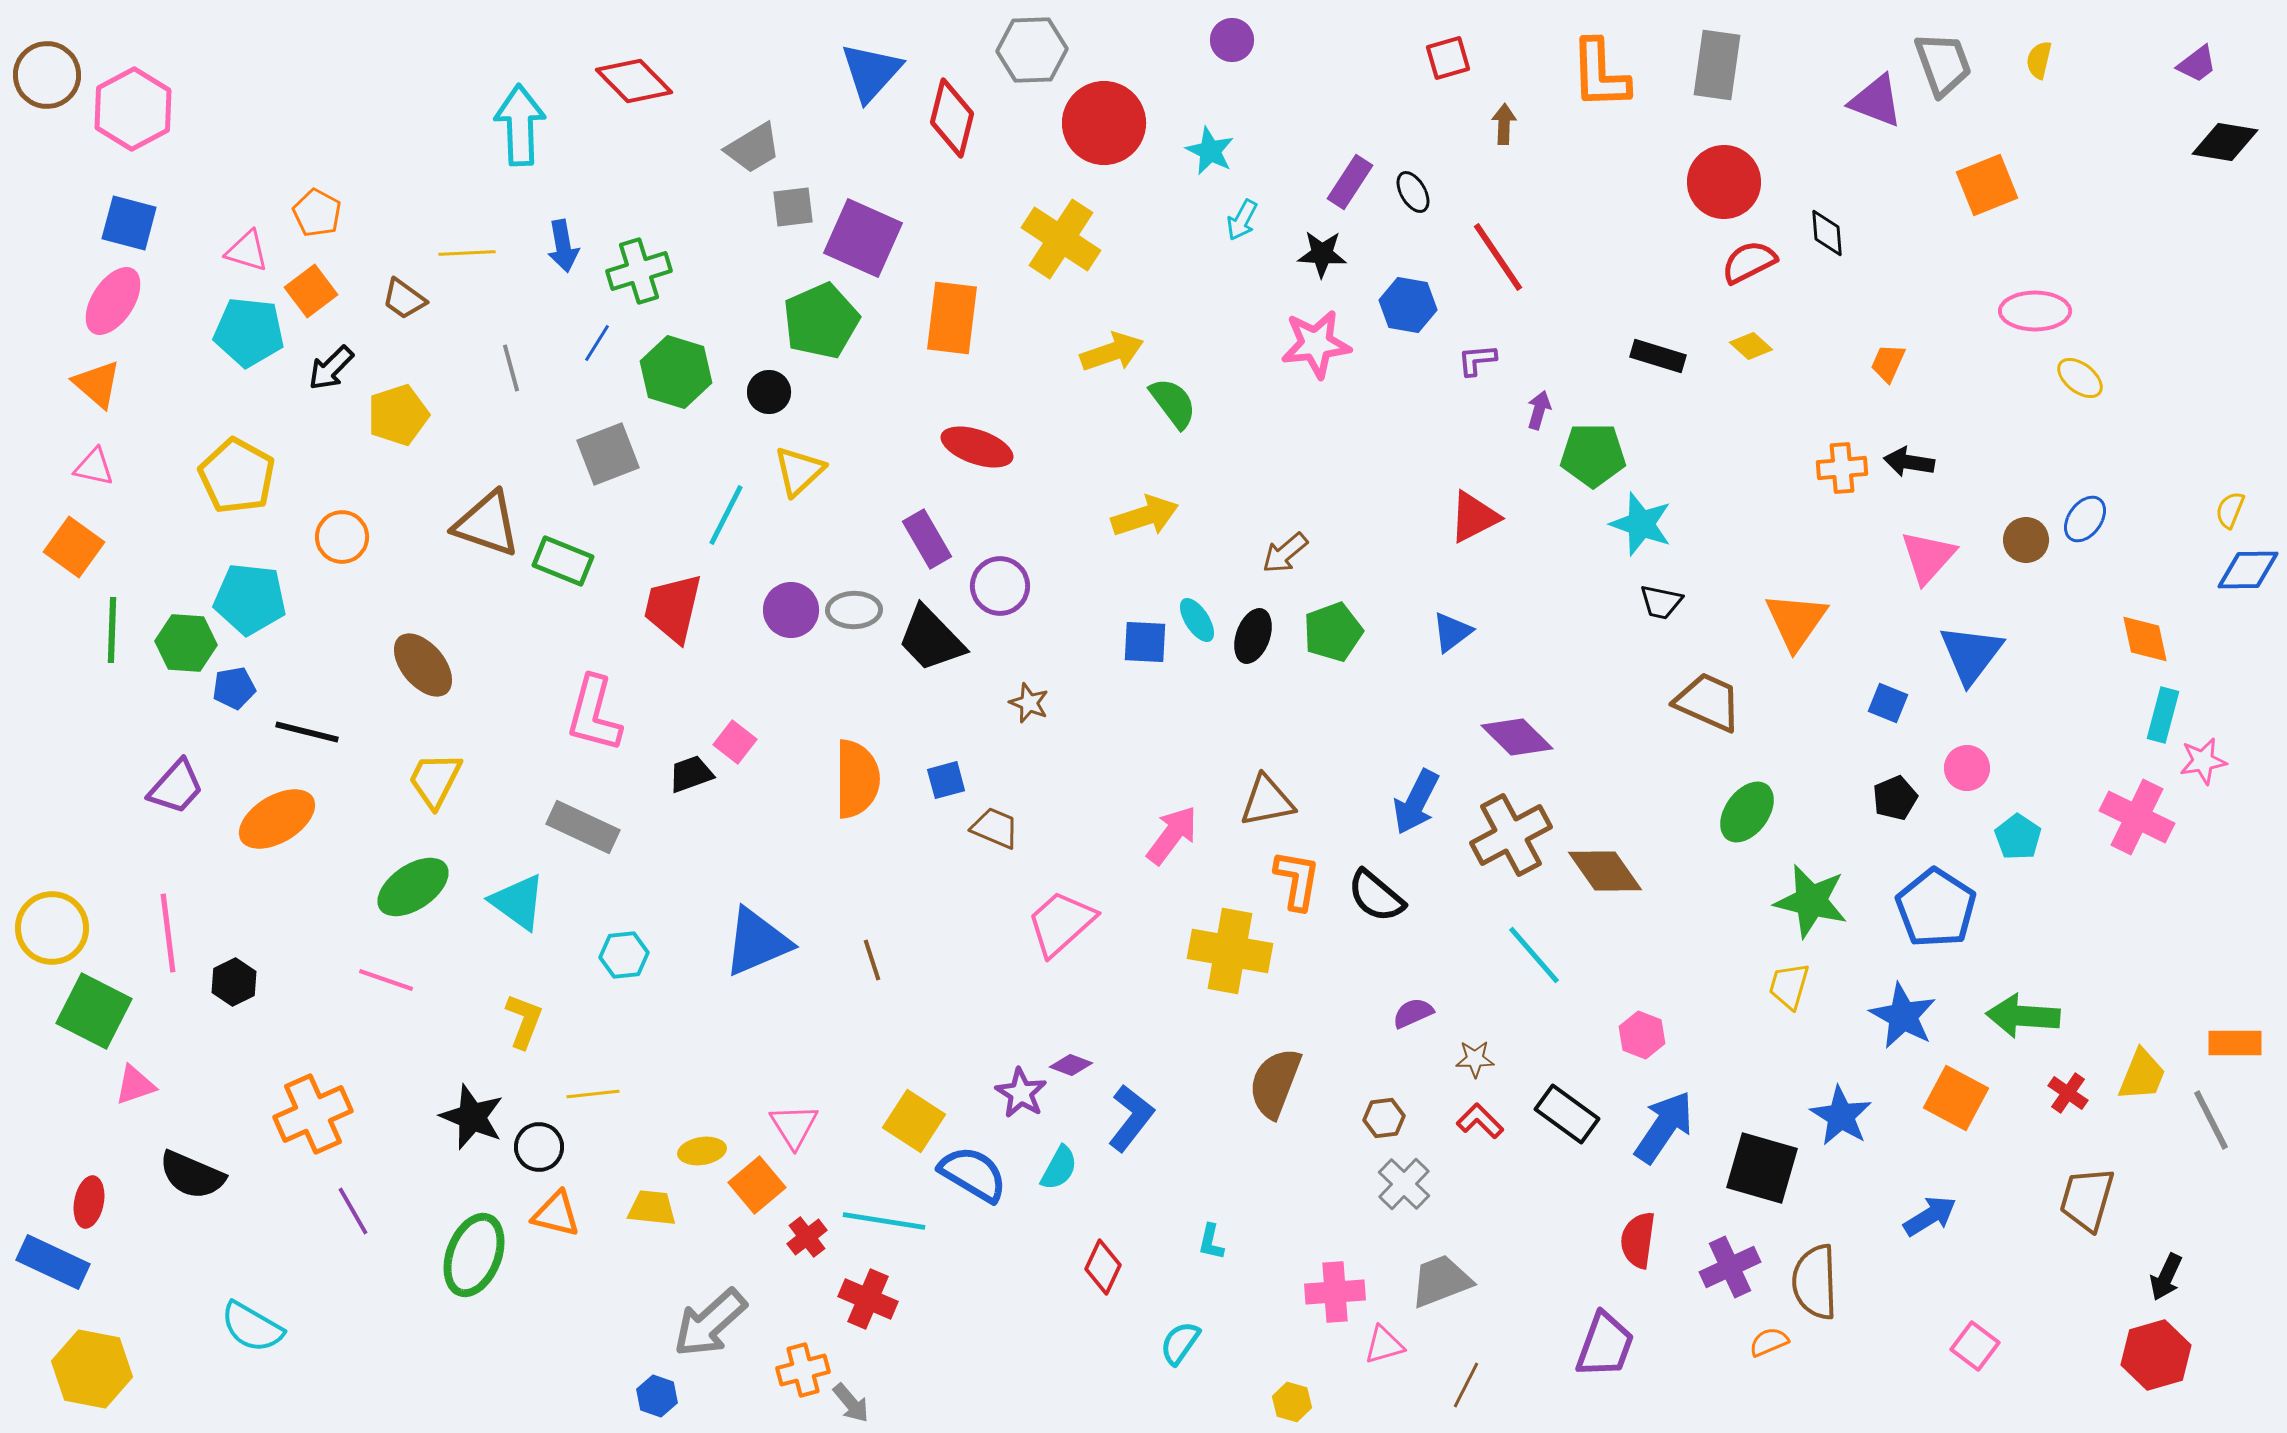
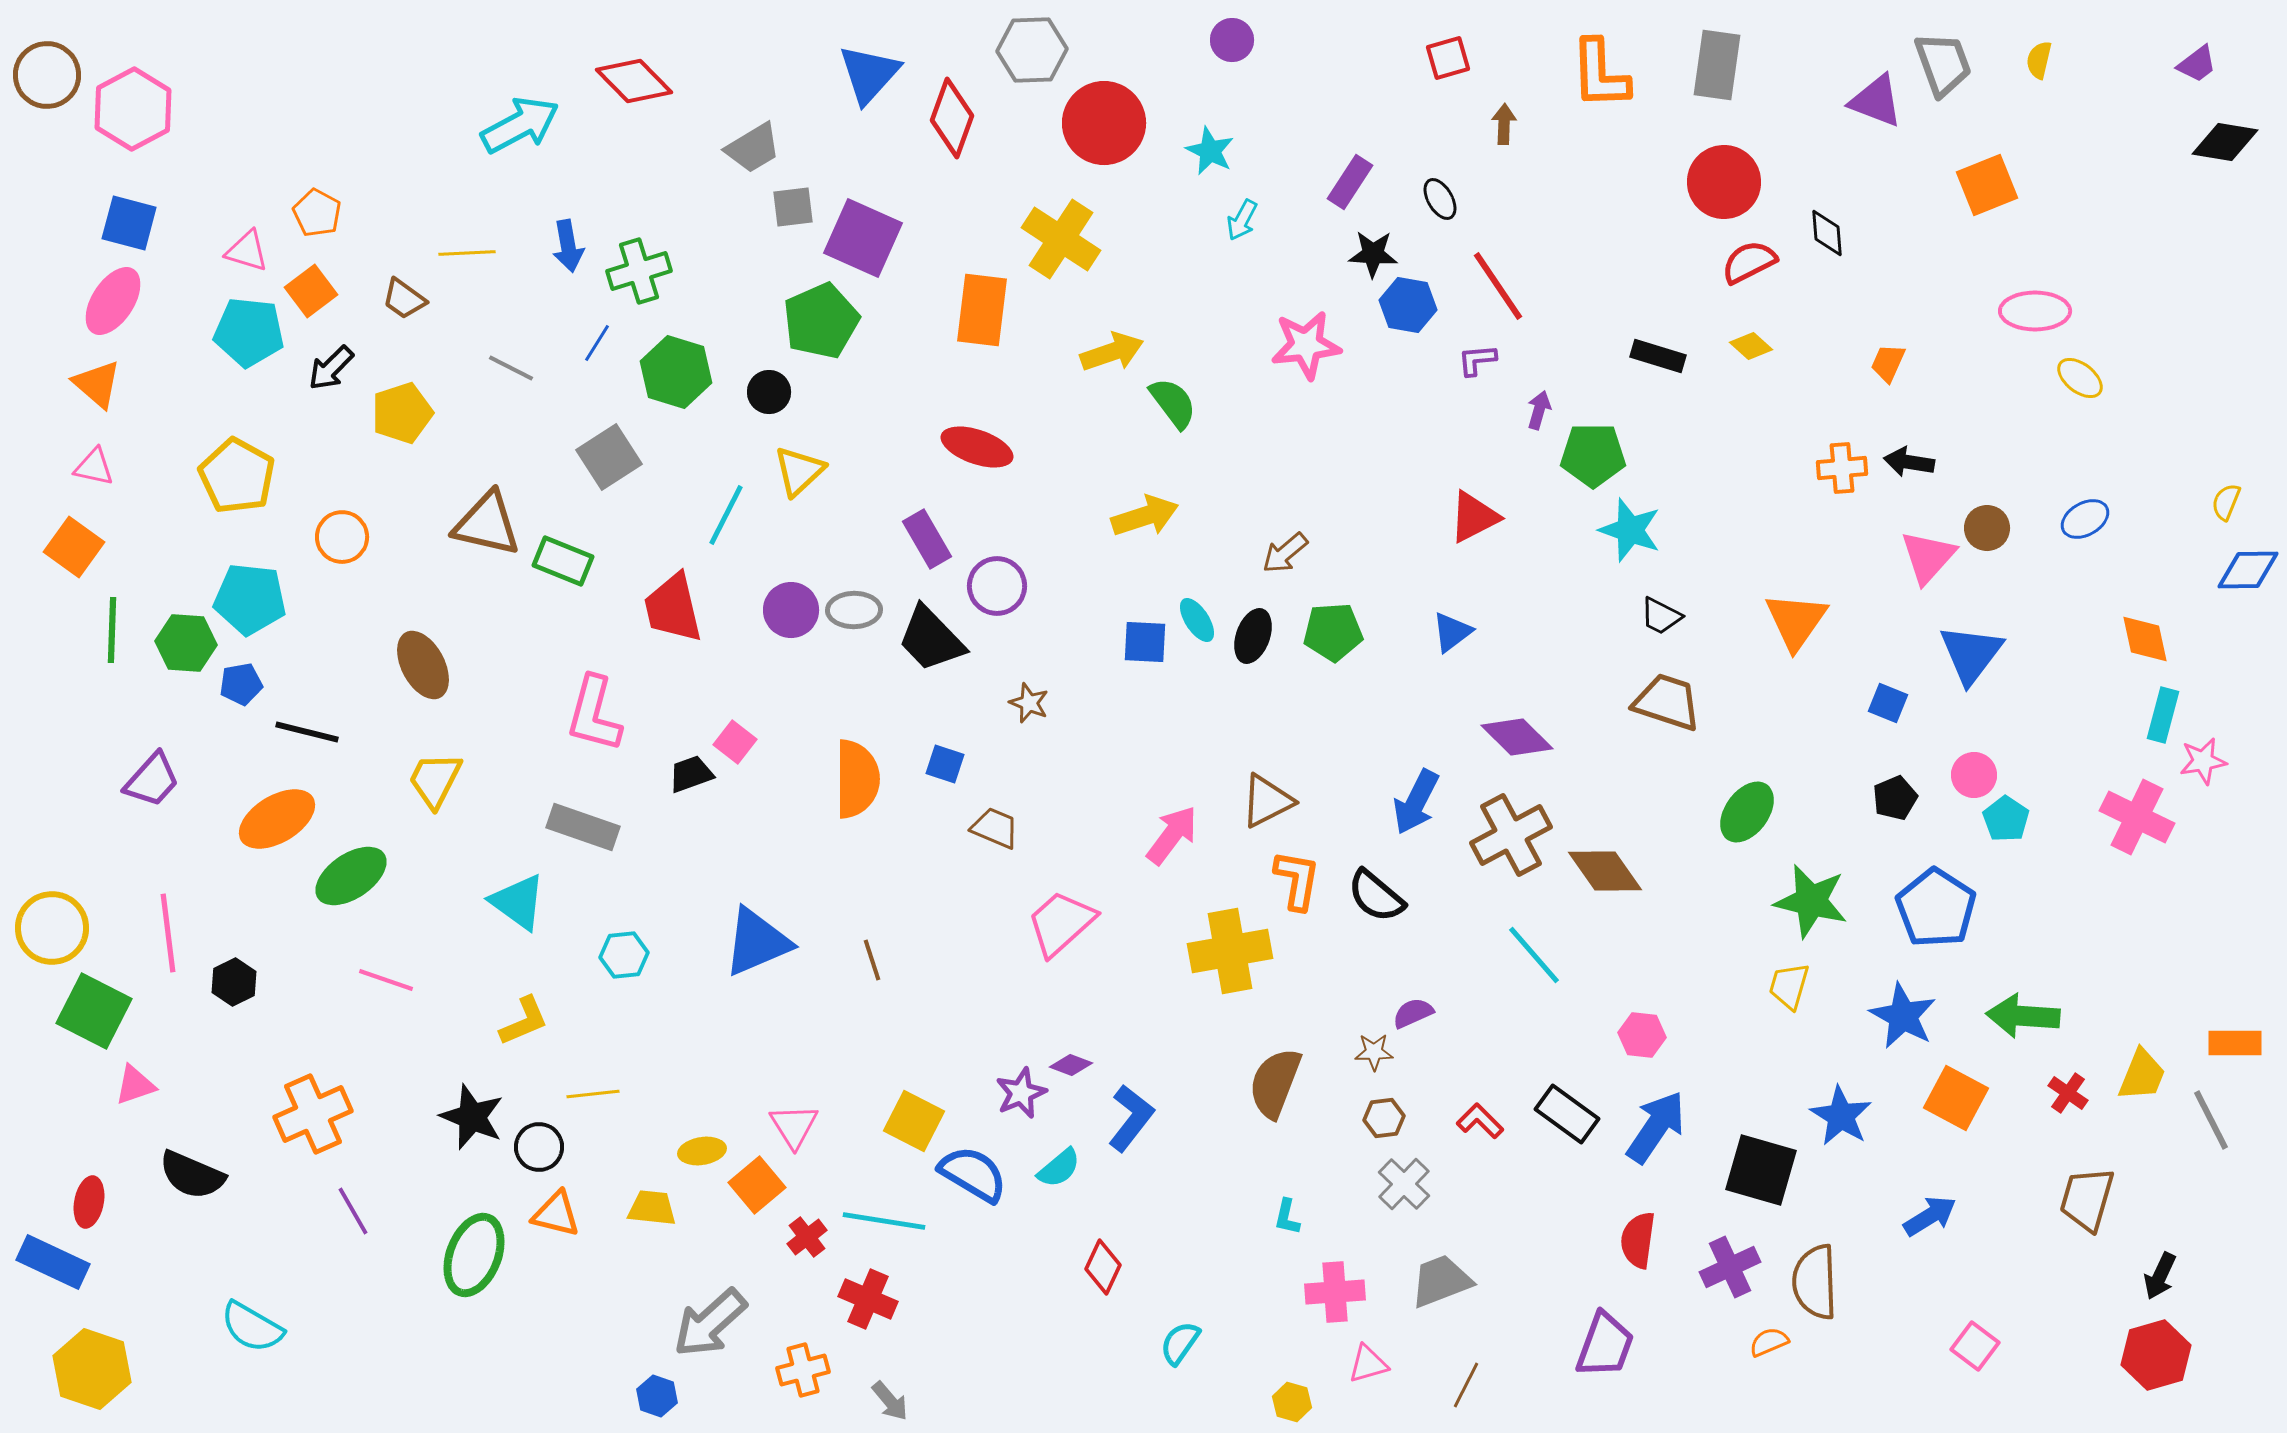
blue triangle at (871, 72): moved 2 px left, 2 px down
red diamond at (952, 118): rotated 6 degrees clockwise
cyan arrow at (520, 125): rotated 64 degrees clockwise
black ellipse at (1413, 192): moved 27 px right, 7 px down
blue arrow at (563, 246): moved 5 px right
black star at (1322, 254): moved 51 px right
red line at (1498, 257): moved 29 px down
orange rectangle at (952, 318): moved 30 px right, 8 px up
pink star at (1316, 344): moved 10 px left, 1 px down
gray line at (511, 368): rotated 48 degrees counterclockwise
yellow pentagon at (398, 415): moved 4 px right, 2 px up
gray square at (608, 454): moved 1 px right, 3 px down; rotated 12 degrees counterclockwise
yellow semicircle at (2230, 510): moved 4 px left, 8 px up
blue ellipse at (2085, 519): rotated 24 degrees clockwise
brown triangle at (487, 524): rotated 6 degrees counterclockwise
cyan star at (1641, 524): moved 11 px left, 6 px down
brown circle at (2026, 540): moved 39 px left, 12 px up
purple circle at (1000, 586): moved 3 px left
black trapezoid at (1661, 602): moved 14 px down; rotated 15 degrees clockwise
red trapezoid at (673, 608): rotated 26 degrees counterclockwise
green pentagon at (1333, 632): rotated 16 degrees clockwise
brown ellipse at (423, 665): rotated 12 degrees clockwise
blue pentagon at (234, 688): moved 7 px right, 4 px up
brown trapezoid at (1708, 702): moved 41 px left; rotated 6 degrees counterclockwise
pink circle at (1967, 768): moved 7 px right, 7 px down
blue square at (946, 780): moved 1 px left, 16 px up; rotated 33 degrees clockwise
purple trapezoid at (176, 787): moved 24 px left, 7 px up
brown triangle at (1267, 801): rotated 16 degrees counterclockwise
gray rectangle at (583, 827): rotated 6 degrees counterclockwise
cyan pentagon at (2018, 837): moved 12 px left, 18 px up
green ellipse at (413, 887): moved 62 px left, 11 px up
yellow cross at (1230, 951): rotated 20 degrees counterclockwise
yellow L-shape at (524, 1021): rotated 46 degrees clockwise
pink hexagon at (1642, 1035): rotated 15 degrees counterclockwise
brown star at (1475, 1059): moved 101 px left, 7 px up
purple star at (1021, 1093): rotated 18 degrees clockwise
yellow square at (914, 1121): rotated 6 degrees counterclockwise
blue arrow at (1664, 1127): moved 8 px left
cyan semicircle at (1059, 1168): rotated 21 degrees clockwise
black square at (1762, 1168): moved 1 px left, 2 px down
cyan L-shape at (1211, 1242): moved 76 px right, 25 px up
black arrow at (2166, 1277): moved 6 px left, 1 px up
pink triangle at (1384, 1345): moved 16 px left, 19 px down
yellow hexagon at (92, 1369): rotated 8 degrees clockwise
gray arrow at (851, 1403): moved 39 px right, 2 px up
